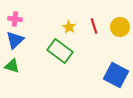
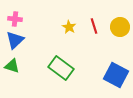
green rectangle: moved 1 px right, 17 px down
